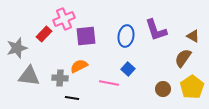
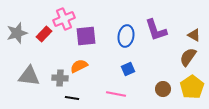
brown triangle: moved 1 px right, 1 px up
gray star: moved 15 px up
brown semicircle: moved 5 px right, 1 px up
blue square: rotated 24 degrees clockwise
pink line: moved 7 px right, 11 px down
